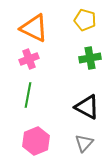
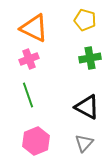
green line: rotated 30 degrees counterclockwise
